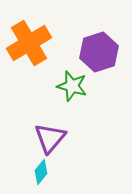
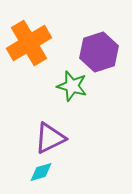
purple triangle: rotated 24 degrees clockwise
cyan diamond: rotated 35 degrees clockwise
